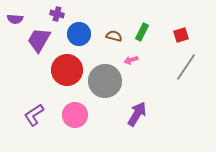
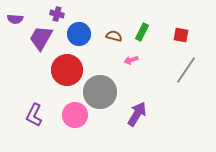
red square: rotated 28 degrees clockwise
purple trapezoid: moved 2 px right, 2 px up
gray line: moved 3 px down
gray circle: moved 5 px left, 11 px down
purple L-shape: rotated 30 degrees counterclockwise
